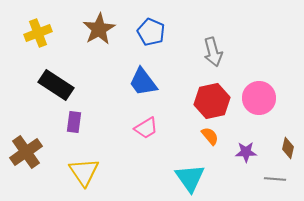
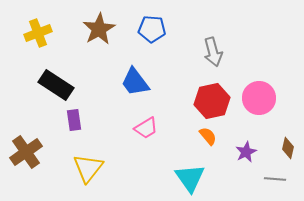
blue pentagon: moved 1 px right, 3 px up; rotated 20 degrees counterclockwise
blue trapezoid: moved 8 px left
purple rectangle: moved 2 px up; rotated 15 degrees counterclockwise
orange semicircle: moved 2 px left
purple star: rotated 25 degrees counterclockwise
yellow triangle: moved 4 px right, 4 px up; rotated 12 degrees clockwise
